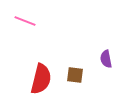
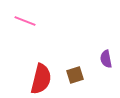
brown square: rotated 24 degrees counterclockwise
